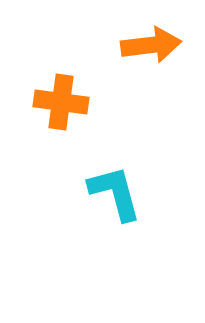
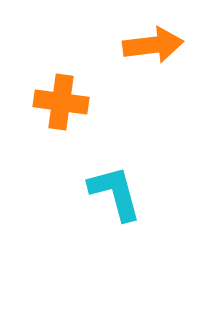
orange arrow: moved 2 px right
